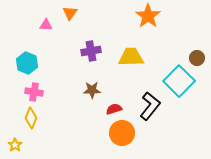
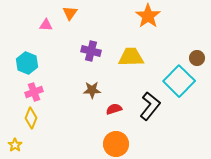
purple cross: rotated 24 degrees clockwise
pink cross: rotated 30 degrees counterclockwise
orange circle: moved 6 px left, 11 px down
